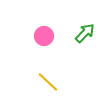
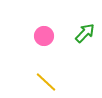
yellow line: moved 2 px left
